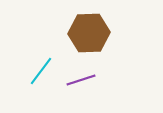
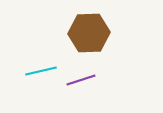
cyan line: rotated 40 degrees clockwise
